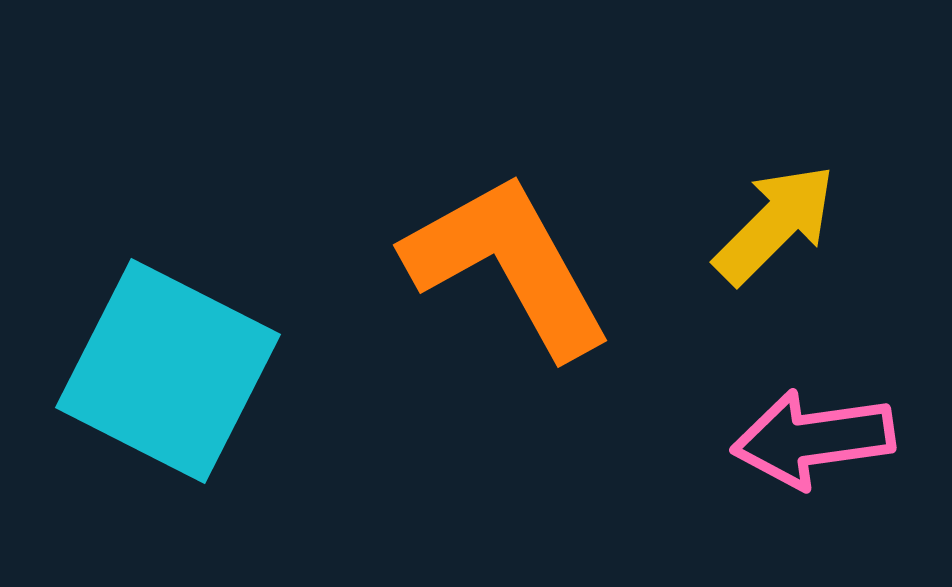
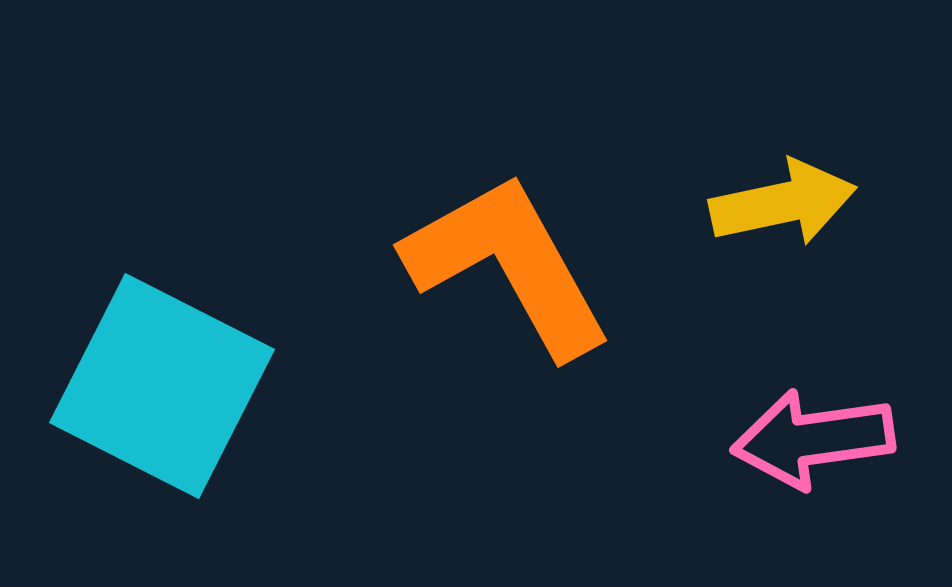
yellow arrow: moved 8 px right, 21 px up; rotated 33 degrees clockwise
cyan square: moved 6 px left, 15 px down
